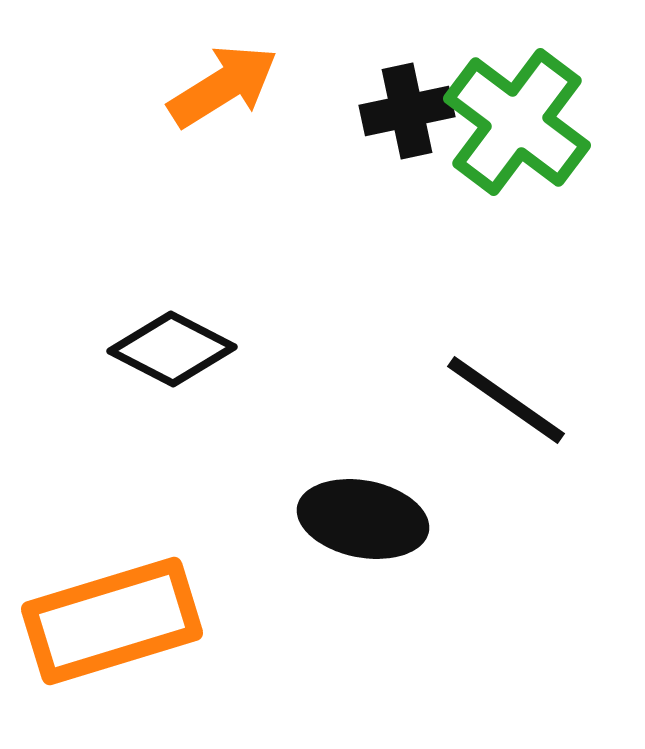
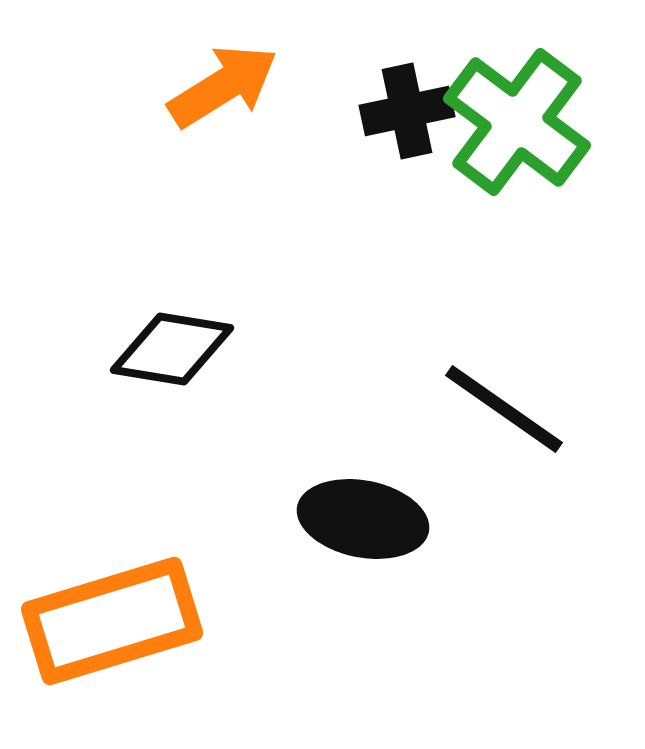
black diamond: rotated 18 degrees counterclockwise
black line: moved 2 px left, 9 px down
